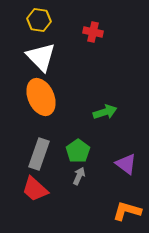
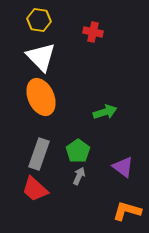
purple triangle: moved 3 px left, 3 px down
